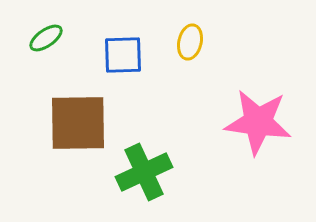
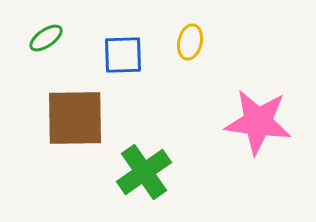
brown square: moved 3 px left, 5 px up
green cross: rotated 10 degrees counterclockwise
